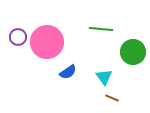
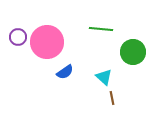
blue semicircle: moved 3 px left
cyan triangle: rotated 12 degrees counterclockwise
brown line: rotated 56 degrees clockwise
